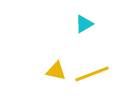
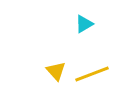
yellow triangle: rotated 35 degrees clockwise
